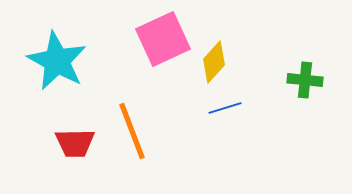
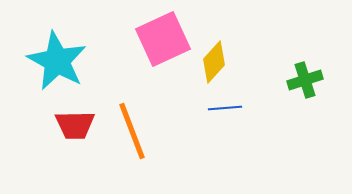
green cross: rotated 24 degrees counterclockwise
blue line: rotated 12 degrees clockwise
red trapezoid: moved 18 px up
